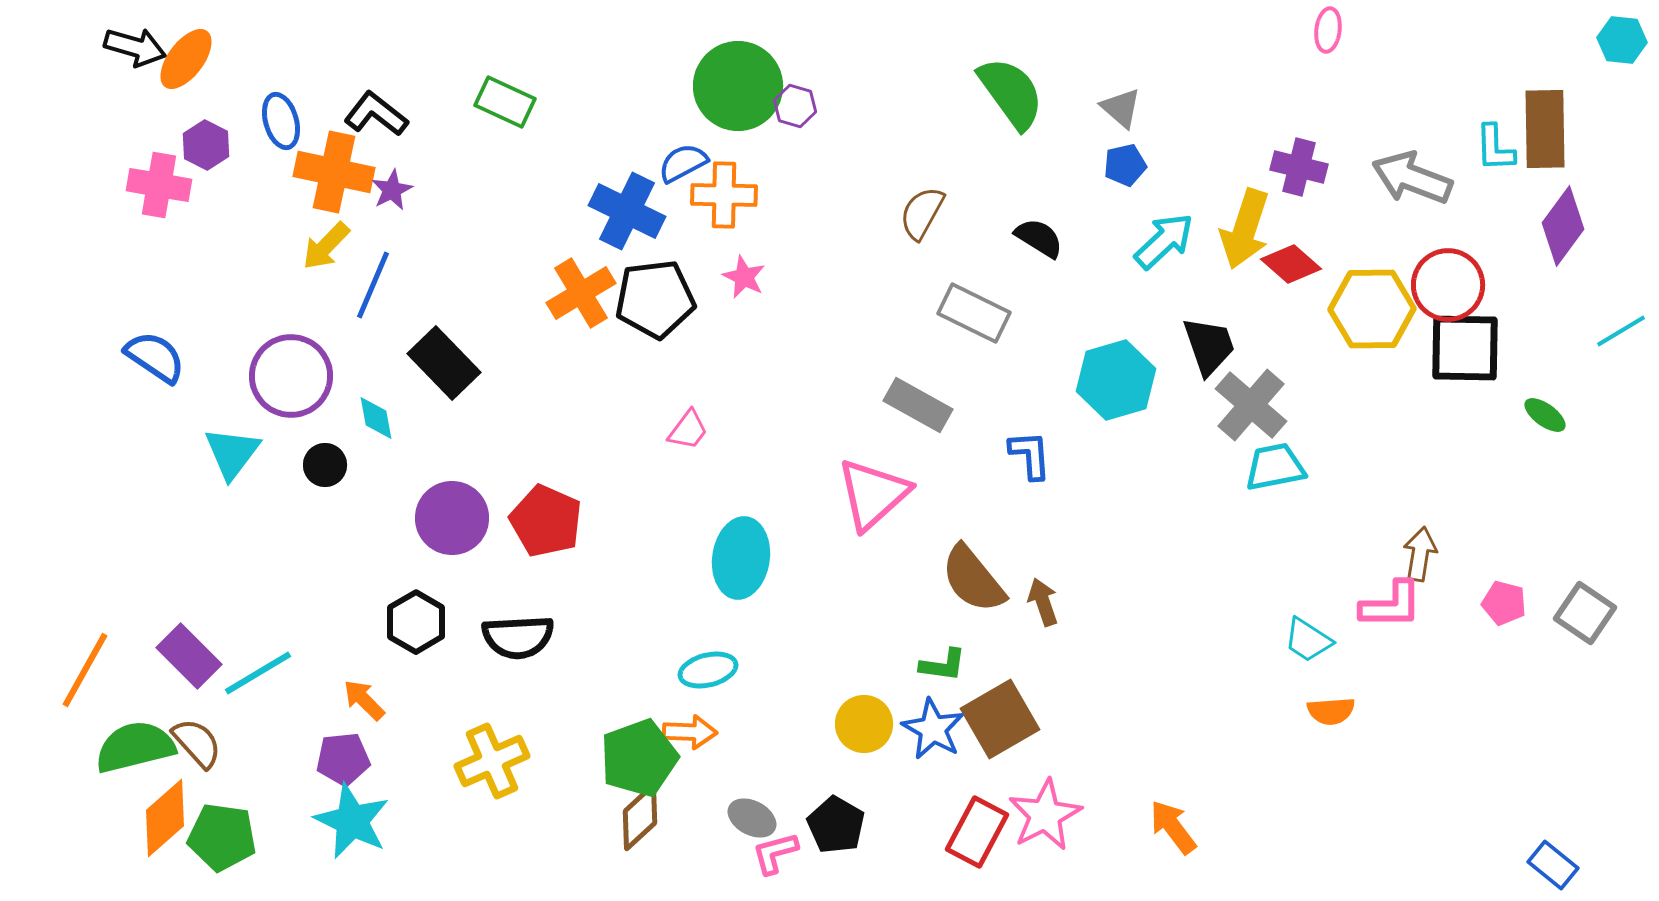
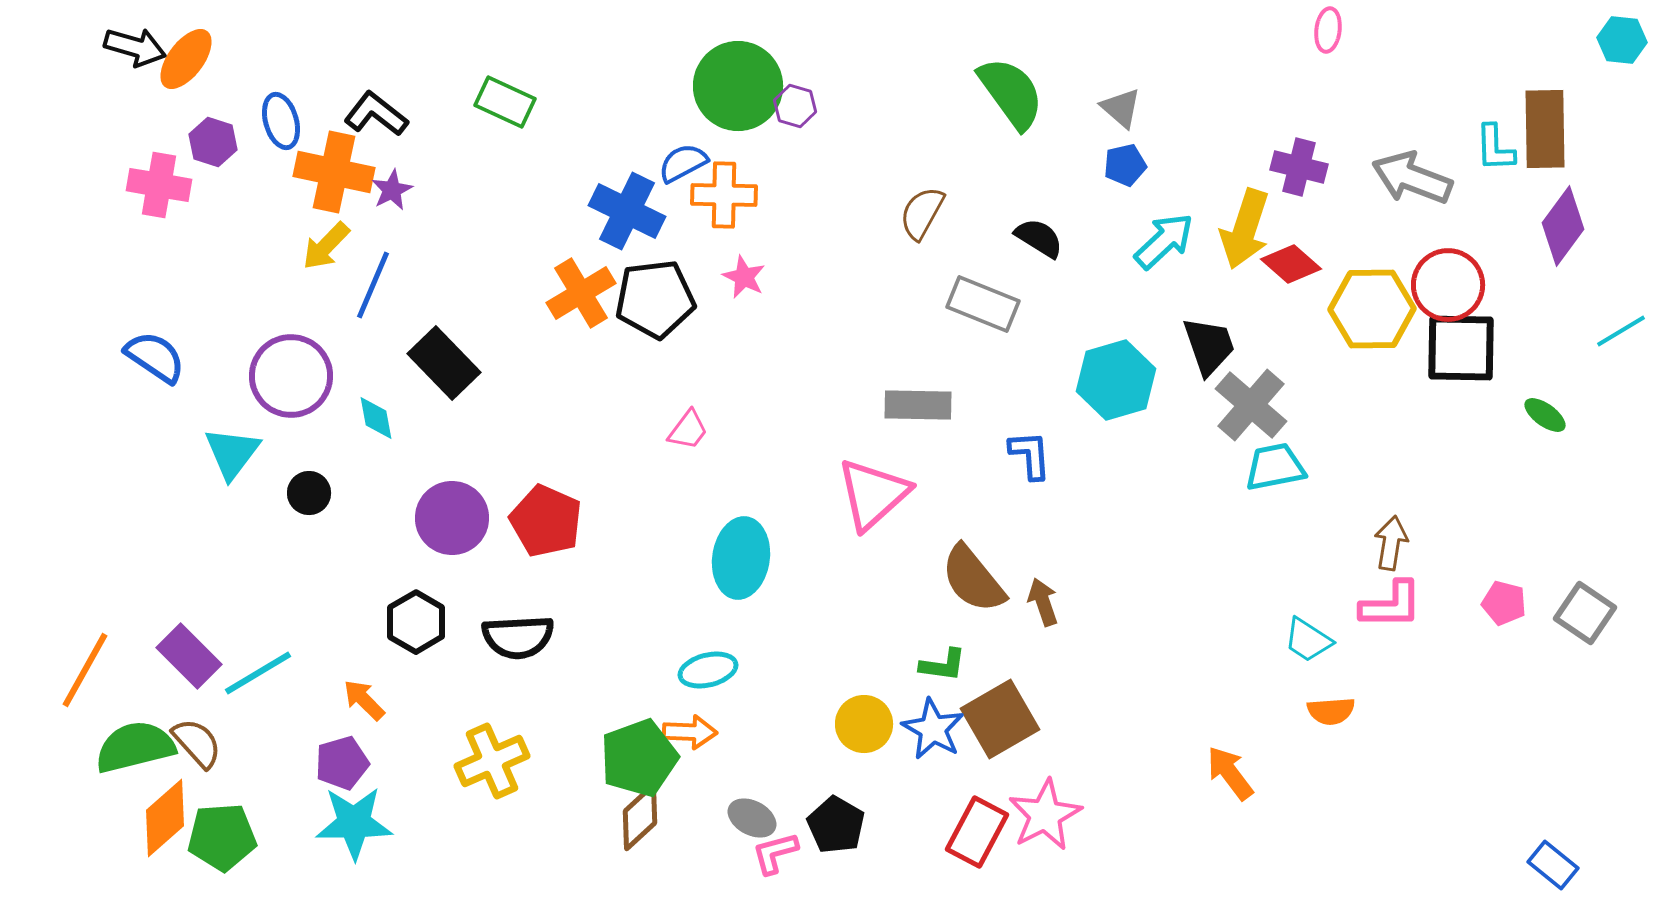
purple hexagon at (206, 145): moved 7 px right, 3 px up; rotated 9 degrees counterclockwise
gray rectangle at (974, 313): moved 9 px right, 9 px up; rotated 4 degrees counterclockwise
black square at (1465, 348): moved 4 px left
gray rectangle at (918, 405): rotated 28 degrees counterclockwise
black circle at (325, 465): moved 16 px left, 28 px down
brown arrow at (1420, 554): moved 29 px left, 11 px up
purple pentagon at (343, 759): moved 1 px left, 4 px down; rotated 10 degrees counterclockwise
cyan star at (352, 821): moved 2 px right, 2 px down; rotated 26 degrees counterclockwise
orange arrow at (1173, 827): moved 57 px right, 54 px up
green pentagon at (222, 837): rotated 12 degrees counterclockwise
